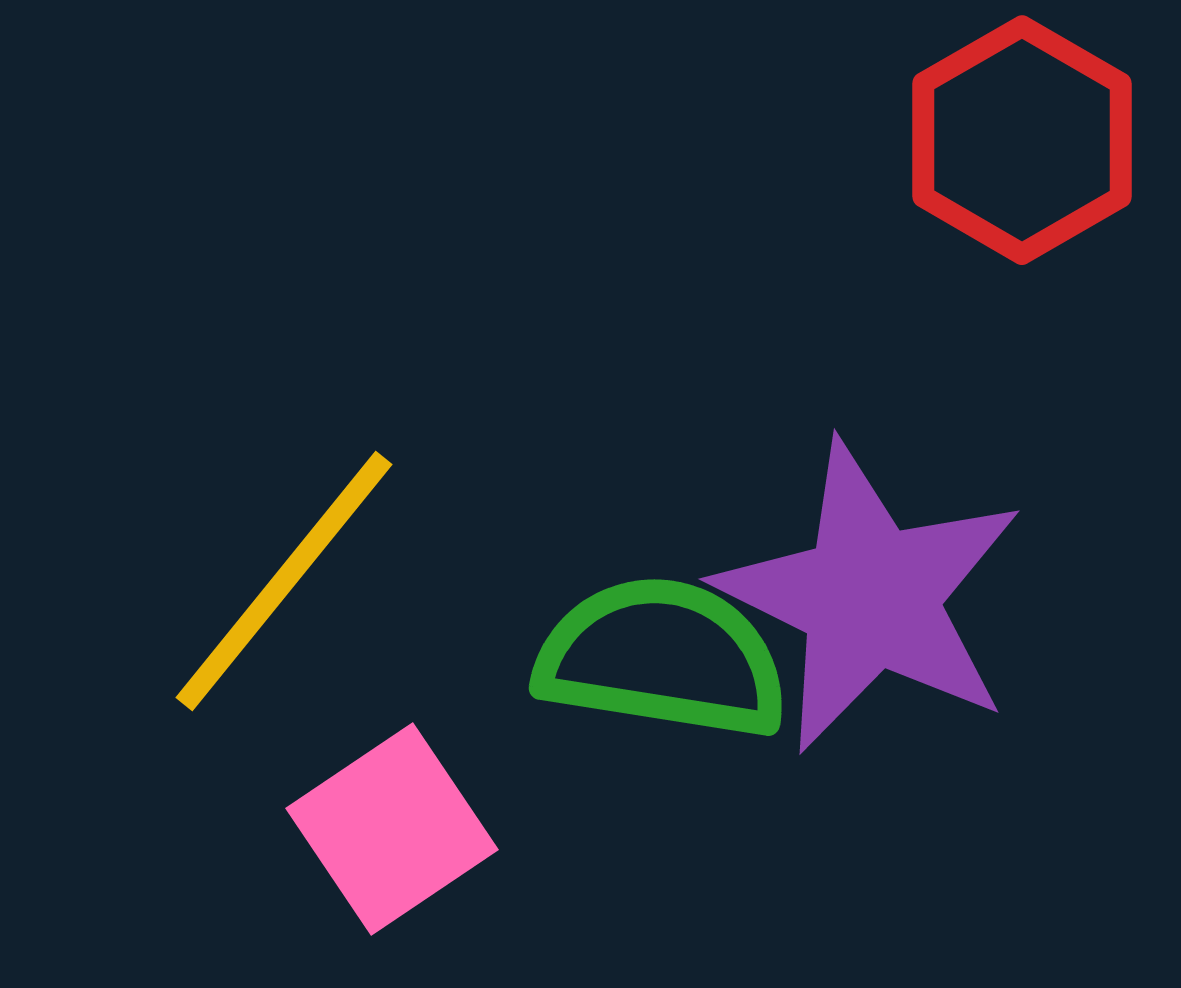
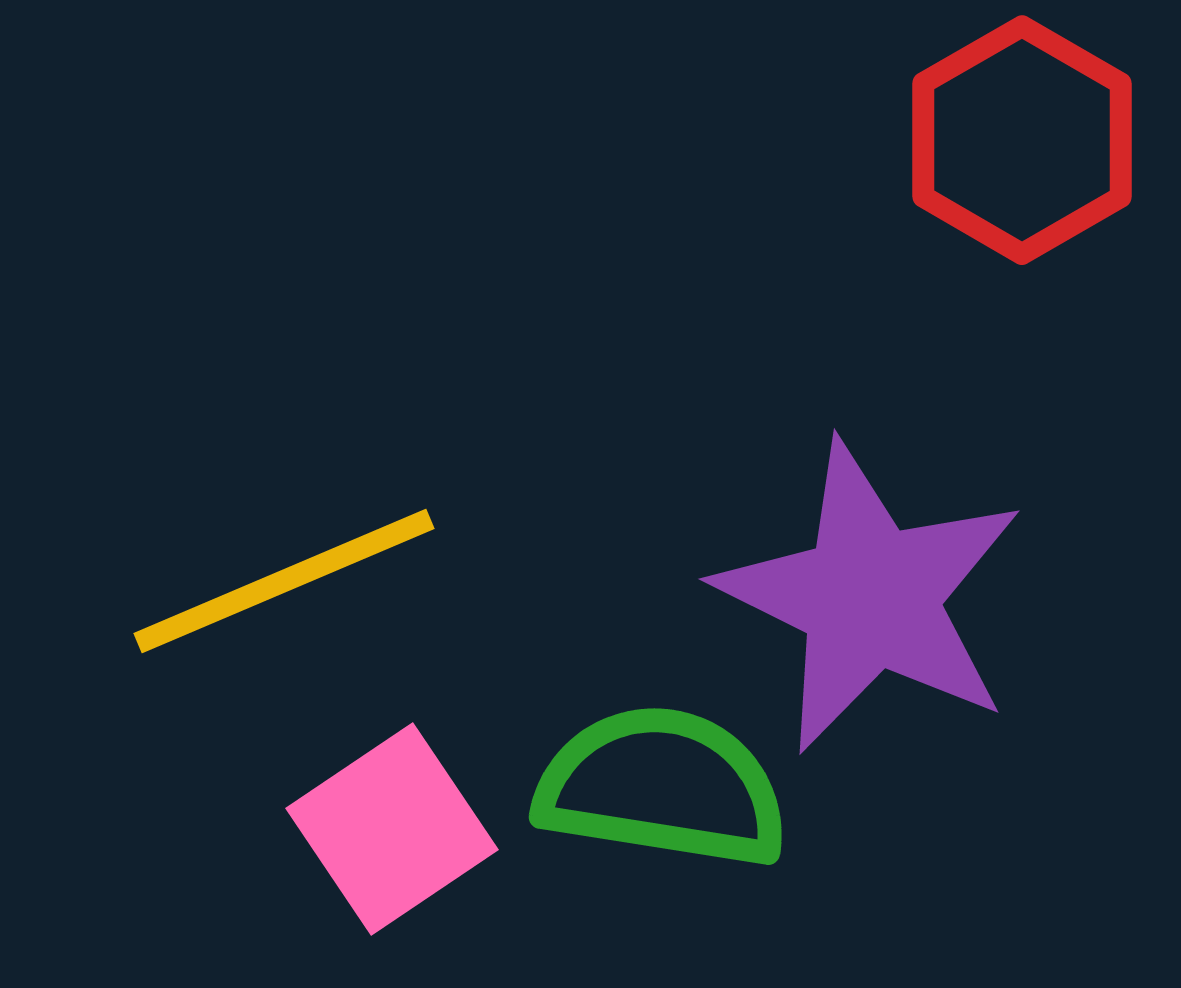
yellow line: rotated 28 degrees clockwise
green semicircle: moved 129 px down
